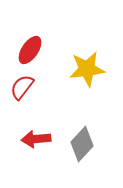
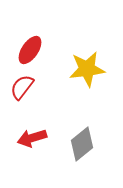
red arrow: moved 4 px left, 1 px up; rotated 12 degrees counterclockwise
gray diamond: rotated 8 degrees clockwise
